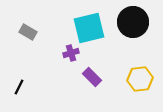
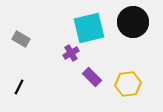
gray rectangle: moved 7 px left, 7 px down
purple cross: rotated 14 degrees counterclockwise
yellow hexagon: moved 12 px left, 5 px down
